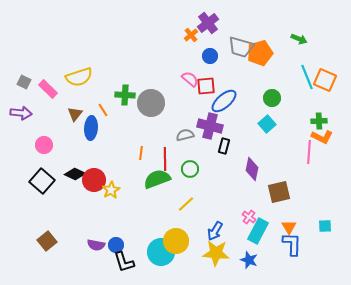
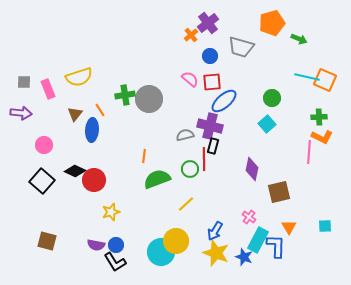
orange pentagon at (260, 53): moved 12 px right, 30 px up
cyan line at (307, 77): rotated 55 degrees counterclockwise
gray square at (24, 82): rotated 24 degrees counterclockwise
red square at (206, 86): moved 6 px right, 4 px up
pink rectangle at (48, 89): rotated 24 degrees clockwise
green cross at (125, 95): rotated 12 degrees counterclockwise
gray circle at (151, 103): moved 2 px left, 4 px up
orange line at (103, 110): moved 3 px left
green cross at (319, 121): moved 4 px up
blue ellipse at (91, 128): moved 1 px right, 2 px down
black rectangle at (224, 146): moved 11 px left
orange line at (141, 153): moved 3 px right, 3 px down
red line at (165, 159): moved 39 px right
black diamond at (75, 174): moved 3 px up
yellow star at (111, 190): moved 22 px down; rotated 12 degrees clockwise
cyan rectangle at (258, 231): moved 9 px down
brown square at (47, 241): rotated 36 degrees counterclockwise
blue L-shape at (292, 244): moved 16 px left, 2 px down
yellow star at (216, 253): rotated 16 degrees clockwise
blue star at (249, 260): moved 5 px left, 3 px up
black L-shape at (124, 262): moved 9 px left; rotated 15 degrees counterclockwise
